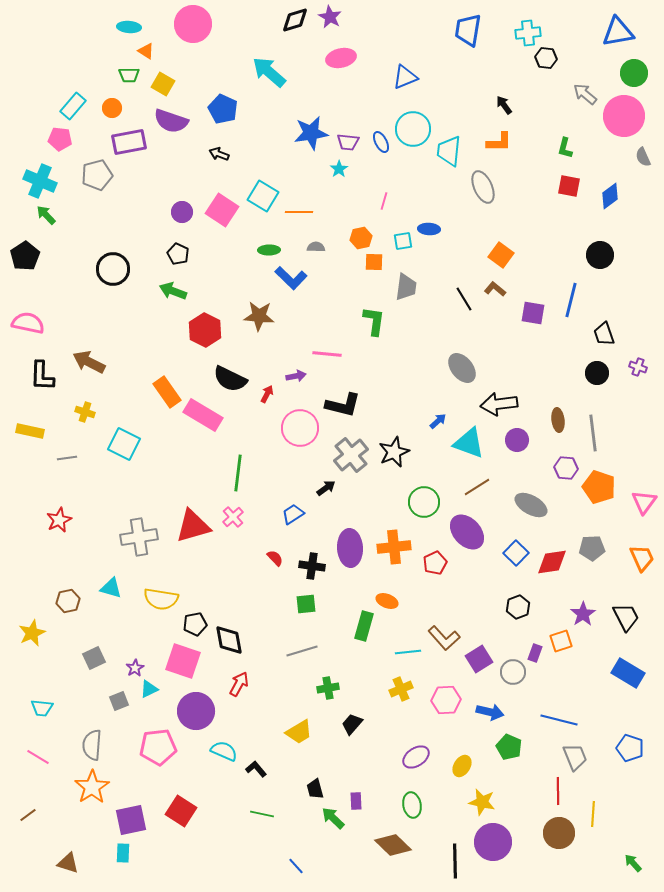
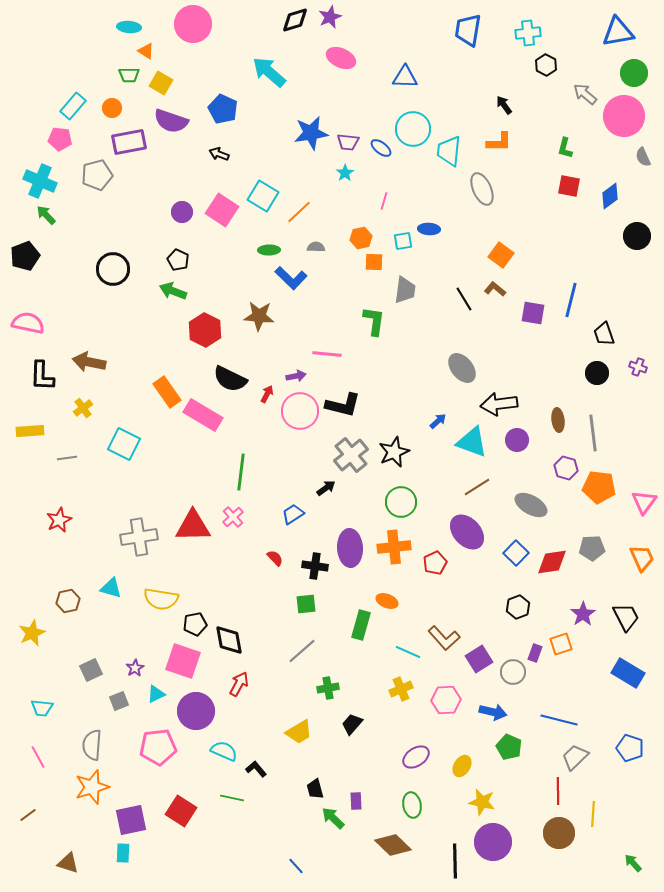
purple star at (330, 17): rotated 20 degrees clockwise
pink ellipse at (341, 58): rotated 36 degrees clockwise
black hexagon at (546, 58): moved 7 px down; rotated 20 degrees clockwise
blue triangle at (405, 77): rotated 24 degrees clockwise
yellow square at (163, 84): moved 2 px left, 1 px up
blue ellipse at (381, 142): moved 6 px down; rotated 25 degrees counterclockwise
cyan star at (339, 169): moved 6 px right, 4 px down
gray ellipse at (483, 187): moved 1 px left, 2 px down
orange line at (299, 212): rotated 44 degrees counterclockwise
black pentagon at (178, 254): moved 6 px down
black circle at (600, 255): moved 37 px right, 19 px up
black pentagon at (25, 256): rotated 12 degrees clockwise
gray trapezoid at (406, 287): moved 1 px left, 3 px down
brown arrow at (89, 362): rotated 16 degrees counterclockwise
yellow cross at (85, 412): moved 2 px left, 4 px up; rotated 36 degrees clockwise
pink circle at (300, 428): moved 17 px up
yellow rectangle at (30, 431): rotated 16 degrees counterclockwise
cyan triangle at (469, 443): moved 3 px right, 1 px up
purple hexagon at (566, 468): rotated 10 degrees clockwise
green line at (238, 473): moved 3 px right, 1 px up
orange pentagon at (599, 487): rotated 12 degrees counterclockwise
green circle at (424, 502): moved 23 px left
red triangle at (193, 526): rotated 15 degrees clockwise
black cross at (312, 566): moved 3 px right
green rectangle at (364, 626): moved 3 px left, 1 px up
orange square at (561, 641): moved 3 px down
gray line at (302, 651): rotated 24 degrees counterclockwise
cyan line at (408, 652): rotated 30 degrees clockwise
gray square at (94, 658): moved 3 px left, 12 px down
cyan triangle at (149, 689): moved 7 px right, 5 px down
blue arrow at (490, 712): moved 3 px right
pink line at (38, 757): rotated 30 degrees clockwise
gray trapezoid at (575, 757): rotated 112 degrees counterclockwise
orange star at (92, 787): rotated 16 degrees clockwise
green line at (262, 814): moved 30 px left, 16 px up
